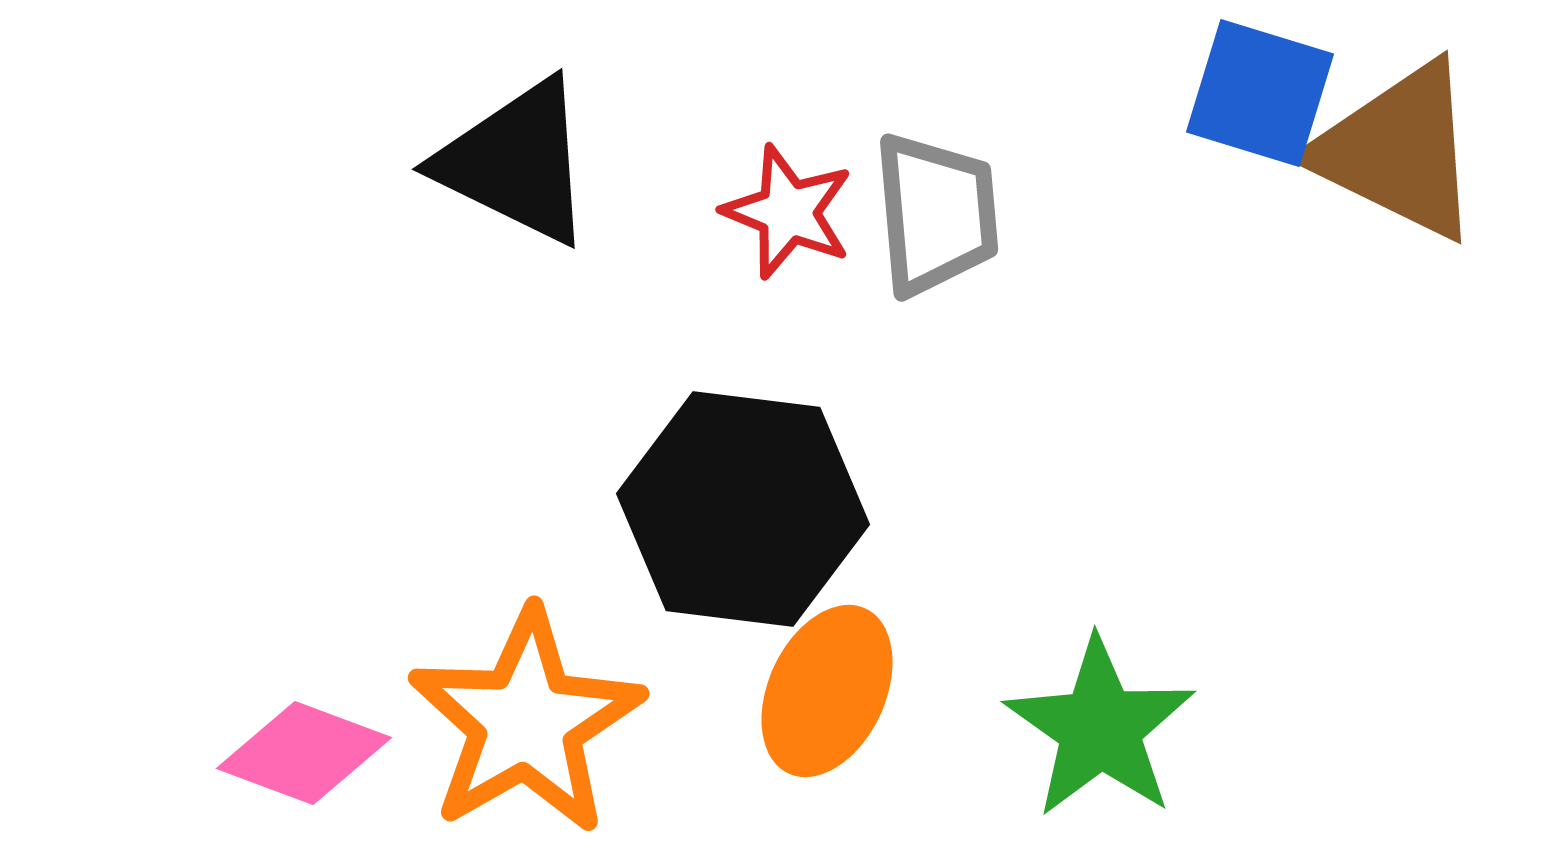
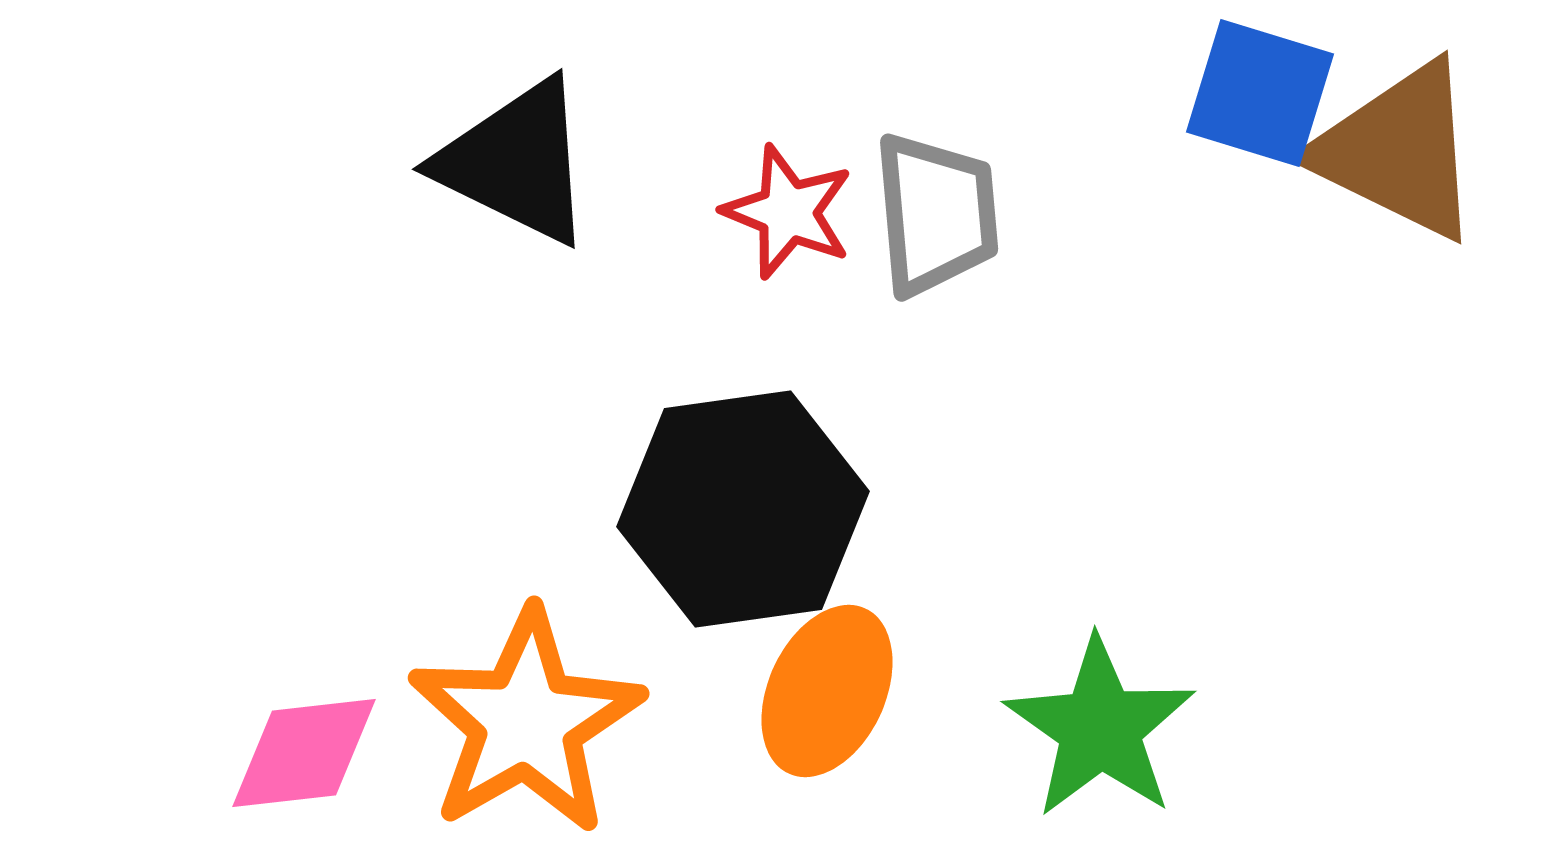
black hexagon: rotated 15 degrees counterclockwise
pink diamond: rotated 27 degrees counterclockwise
